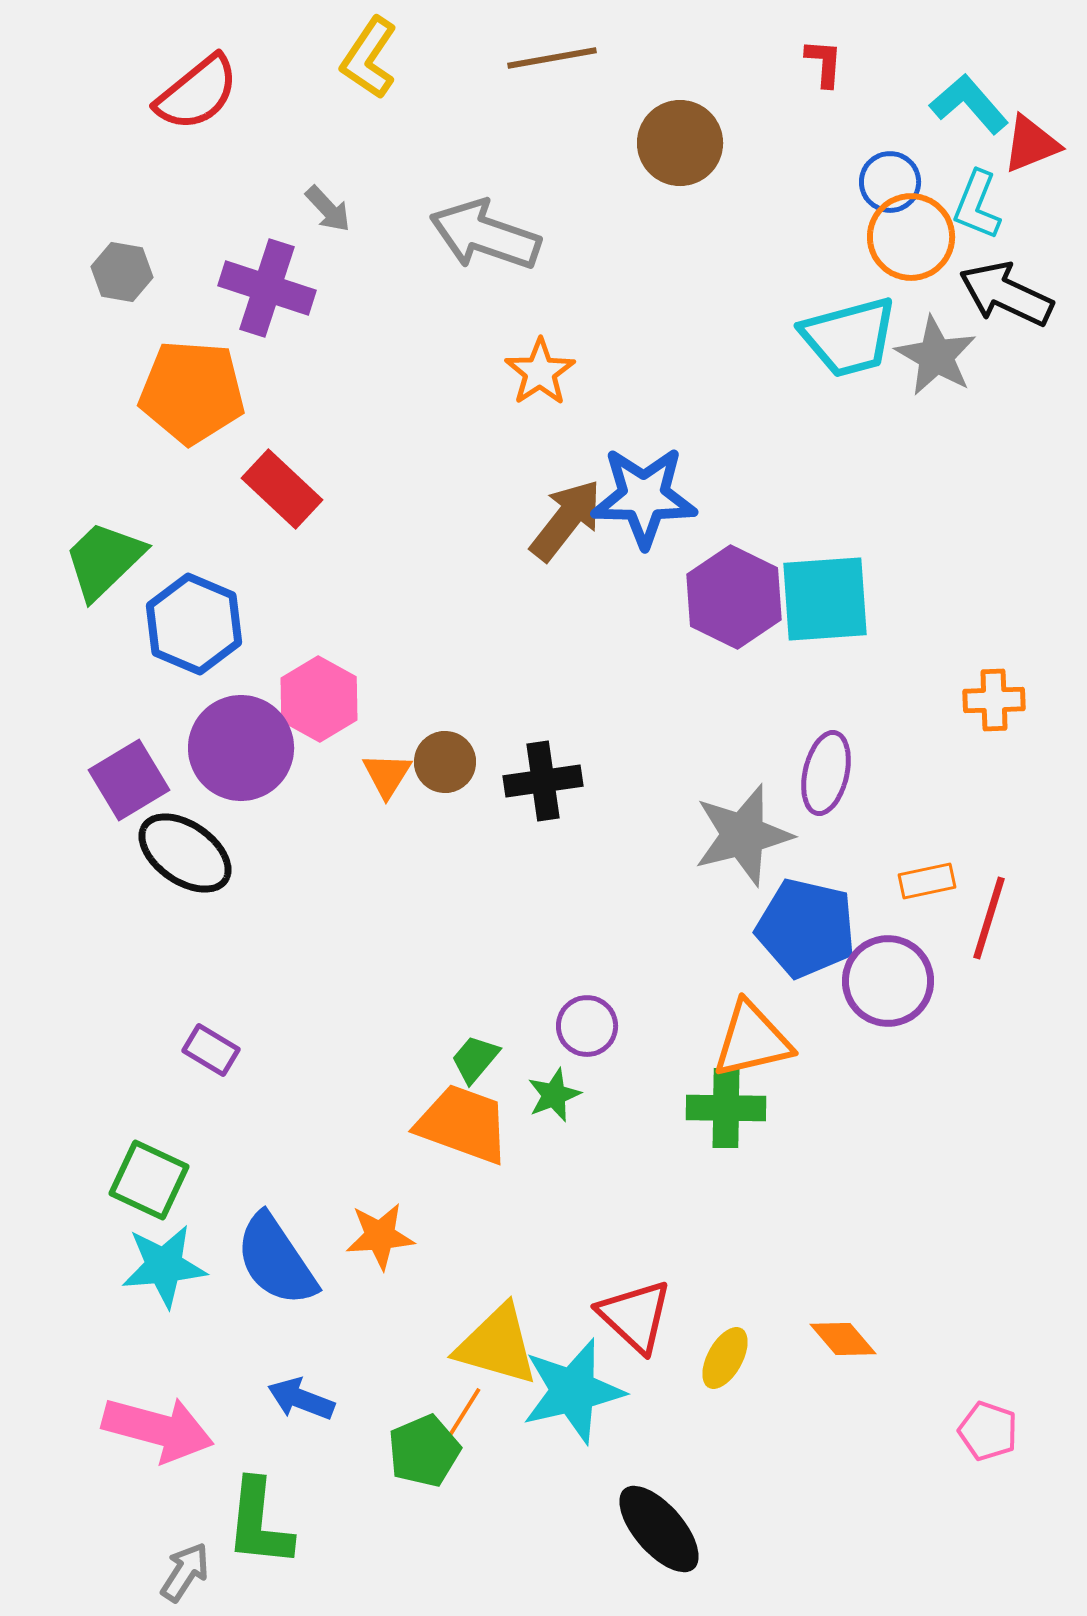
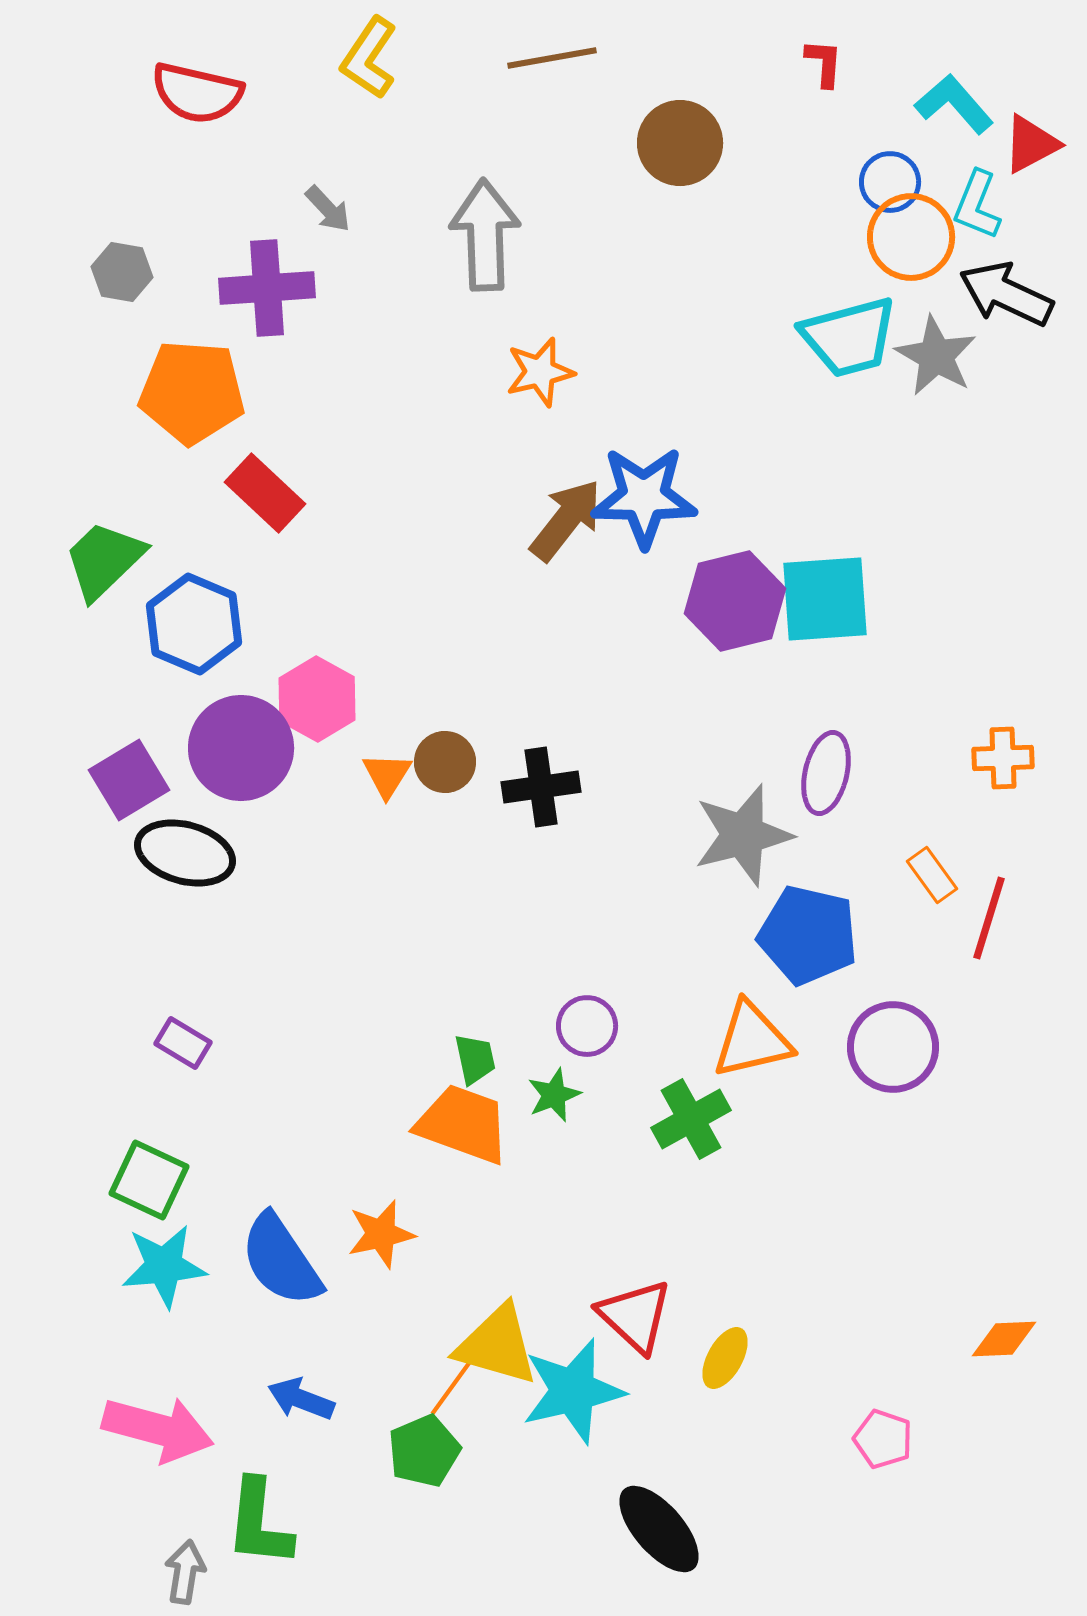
red semicircle at (197, 93): rotated 52 degrees clockwise
cyan L-shape at (969, 104): moved 15 px left
red triangle at (1031, 144): rotated 6 degrees counterclockwise
gray arrow at (485, 235): rotated 69 degrees clockwise
purple cross at (267, 288): rotated 22 degrees counterclockwise
orange star at (540, 372): rotated 20 degrees clockwise
red rectangle at (282, 489): moved 17 px left, 4 px down
purple hexagon at (734, 597): moved 1 px right, 4 px down; rotated 20 degrees clockwise
pink hexagon at (319, 699): moved 2 px left
orange cross at (994, 700): moved 9 px right, 58 px down
black cross at (543, 781): moved 2 px left, 6 px down
black ellipse at (185, 853): rotated 20 degrees counterclockwise
orange rectangle at (927, 881): moved 5 px right, 6 px up; rotated 66 degrees clockwise
blue pentagon at (806, 928): moved 2 px right, 7 px down
purple circle at (888, 981): moved 5 px right, 66 px down
purple rectangle at (211, 1050): moved 28 px left, 7 px up
green trapezoid at (475, 1059): rotated 128 degrees clockwise
green cross at (726, 1108): moved 35 px left, 11 px down; rotated 30 degrees counterclockwise
orange star at (380, 1236): moved 1 px right, 2 px up; rotated 8 degrees counterclockwise
blue semicircle at (276, 1260): moved 5 px right
orange diamond at (843, 1339): moved 161 px right; rotated 52 degrees counterclockwise
orange line at (462, 1416): moved 11 px left, 28 px up; rotated 4 degrees clockwise
pink pentagon at (988, 1431): moved 105 px left, 8 px down
gray arrow at (185, 1572): rotated 24 degrees counterclockwise
